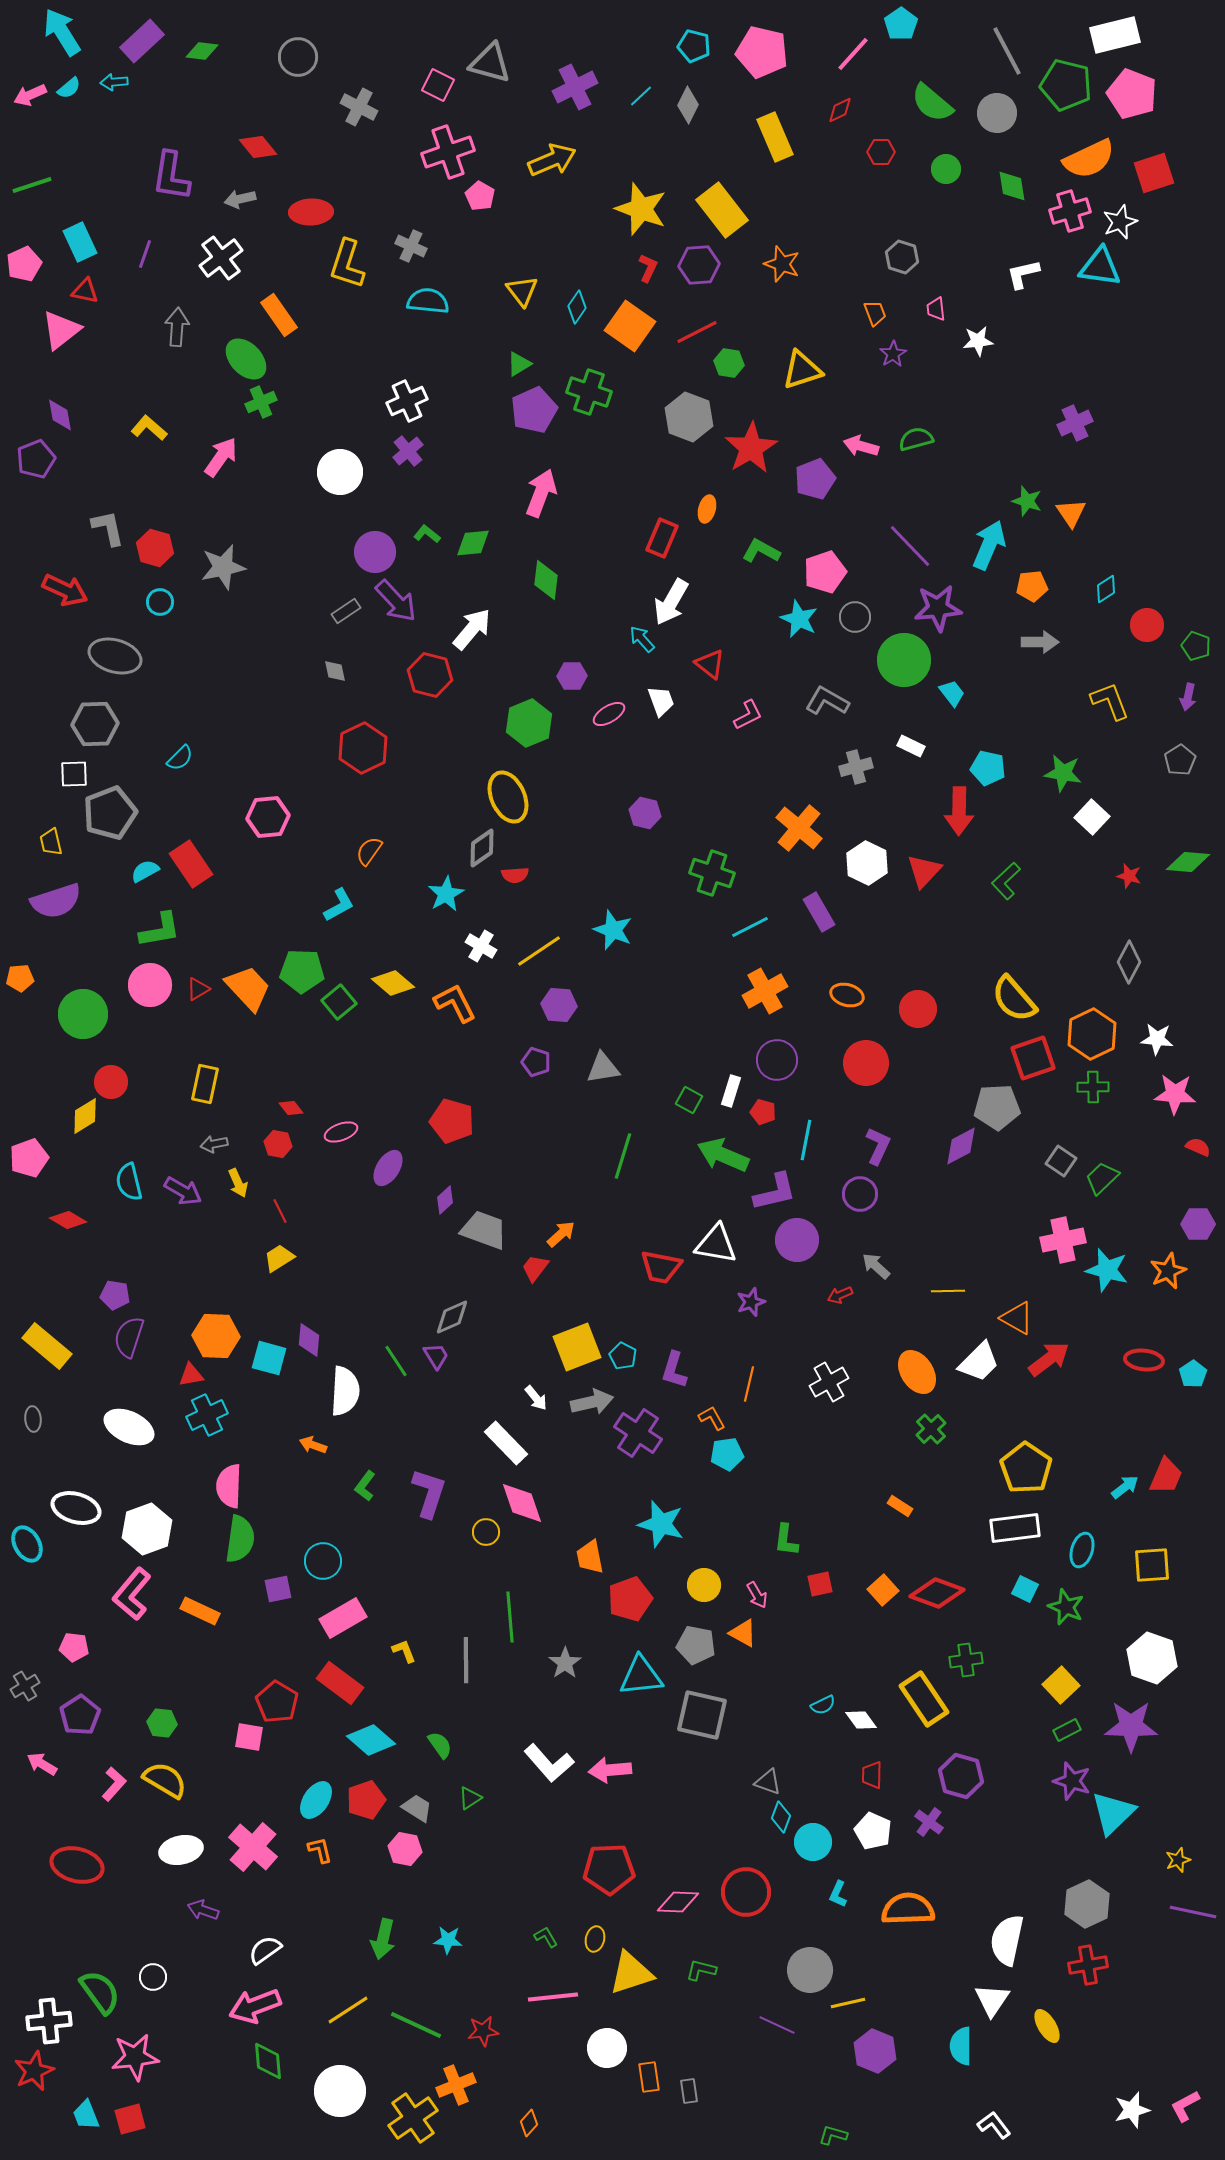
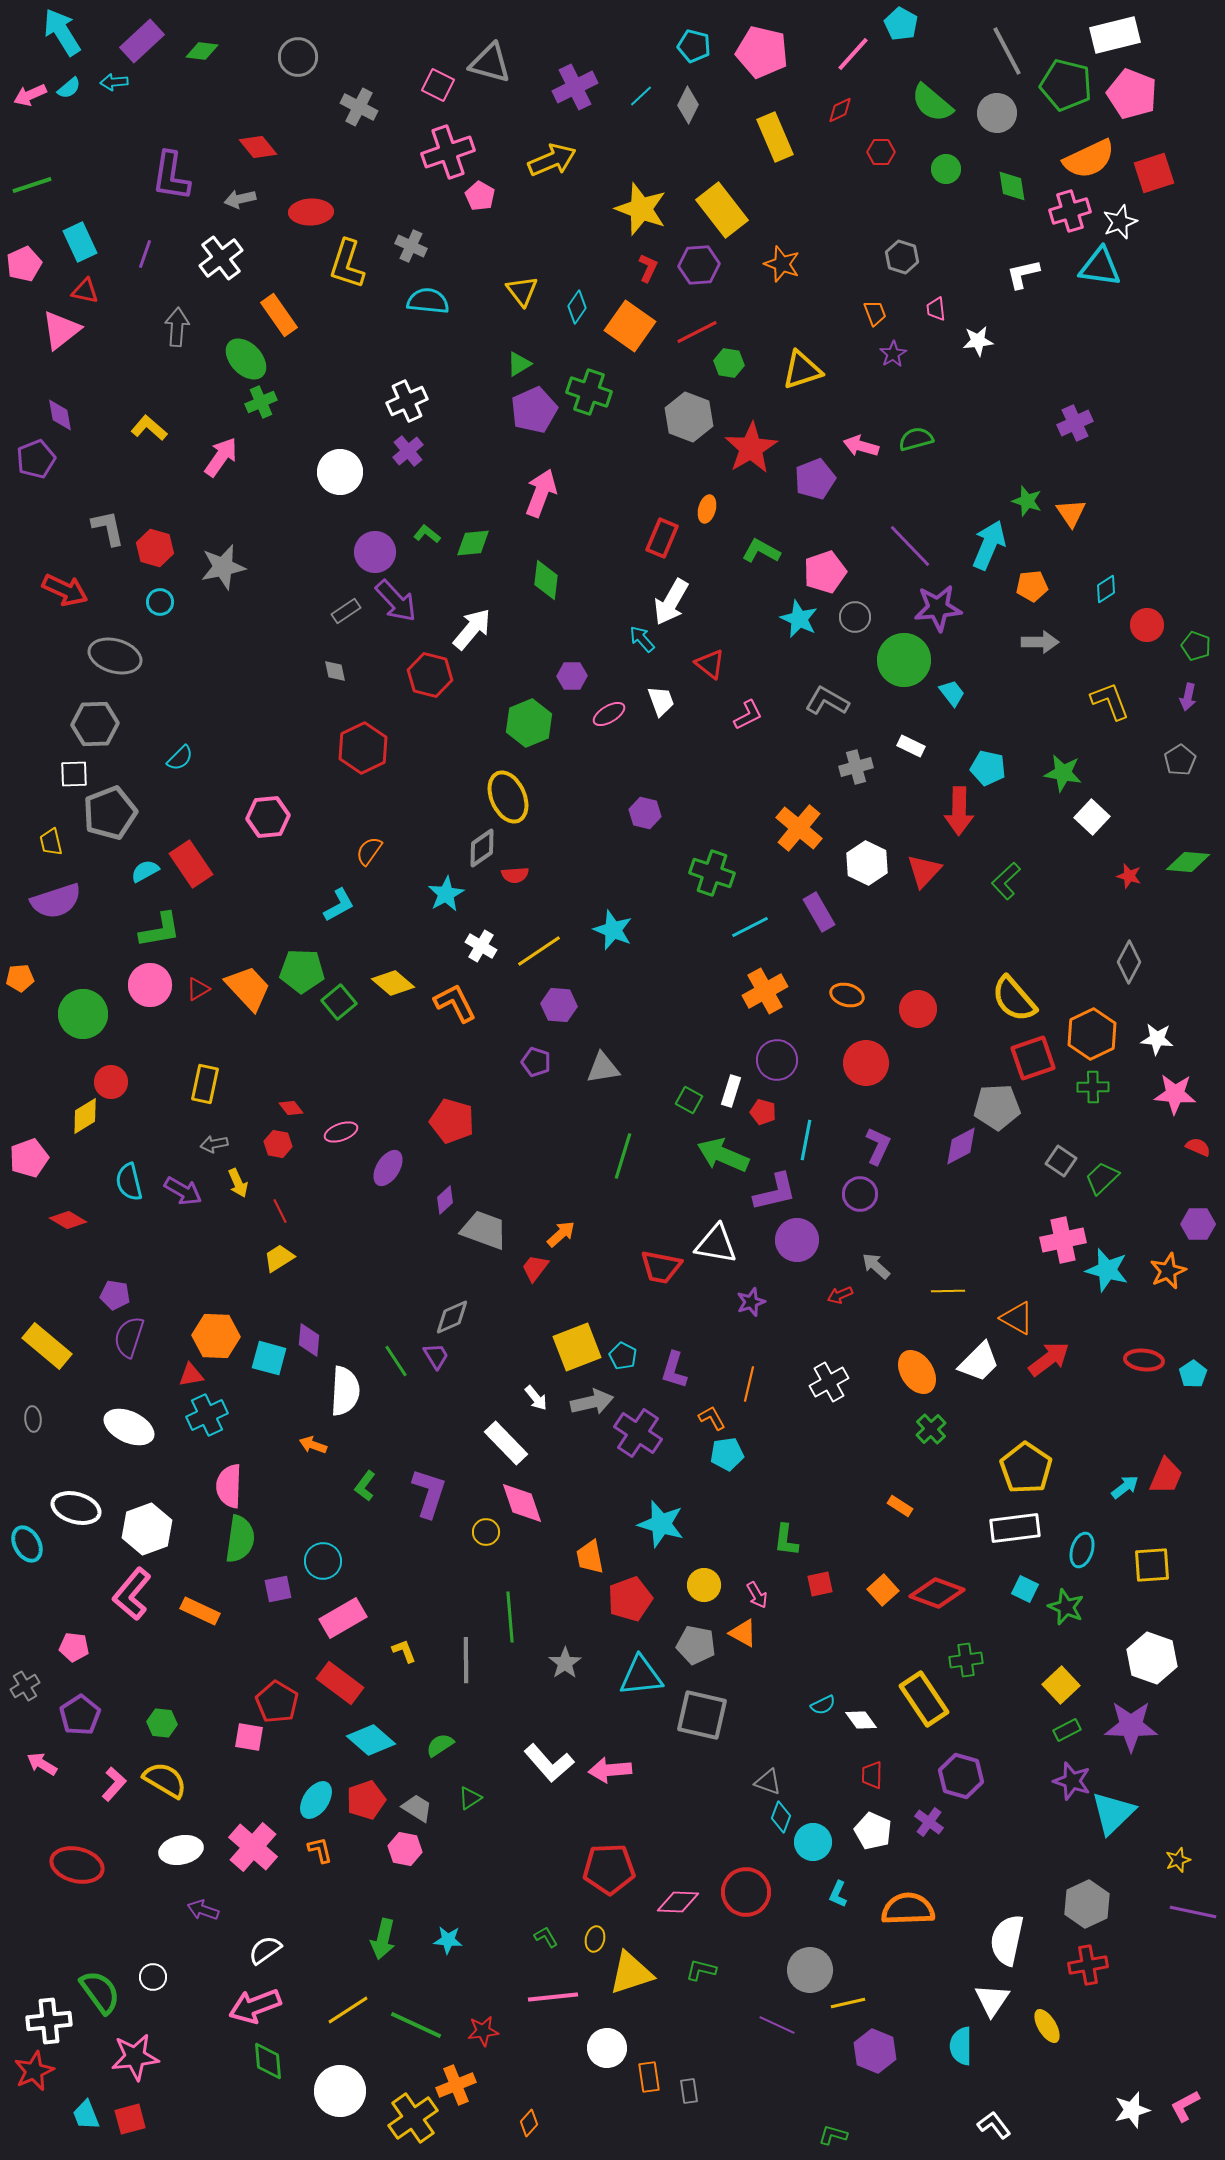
cyan pentagon at (901, 24): rotated 8 degrees counterclockwise
green semicircle at (440, 1745): rotated 88 degrees counterclockwise
